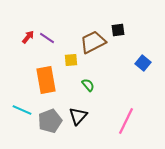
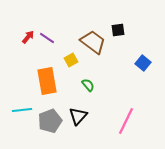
brown trapezoid: rotated 64 degrees clockwise
yellow square: rotated 24 degrees counterclockwise
orange rectangle: moved 1 px right, 1 px down
cyan line: rotated 30 degrees counterclockwise
